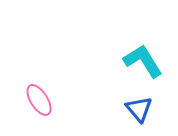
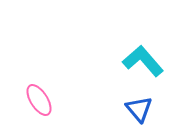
cyan L-shape: rotated 9 degrees counterclockwise
